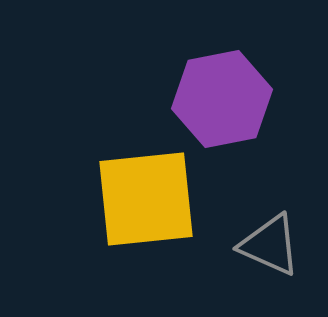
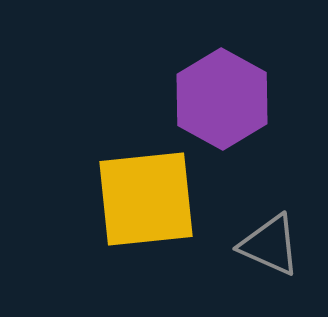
purple hexagon: rotated 20 degrees counterclockwise
